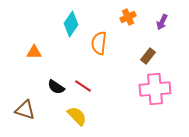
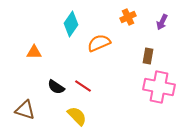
orange semicircle: rotated 60 degrees clockwise
brown rectangle: rotated 28 degrees counterclockwise
pink cross: moved 4 px right, 2 px up; rotated 16 degrees clockwise
